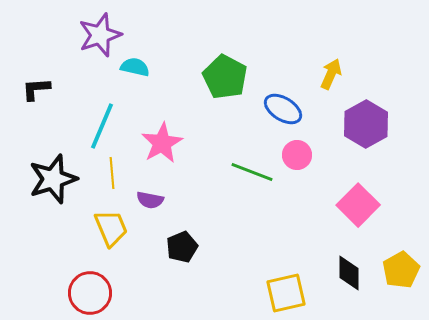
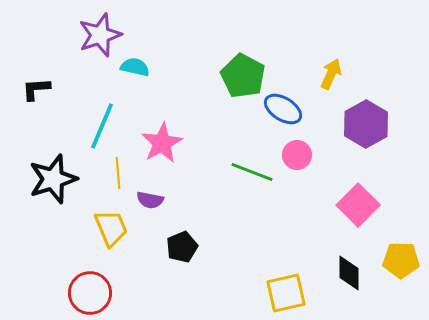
green pentagon: moved 18 px right, 1 px up
yellow line: moved 6 px right
yellow pentagon: moved 10 px up; rotated 30 degrees clockwise
